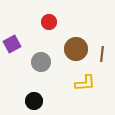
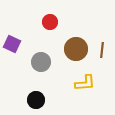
red circle: moved 1 px right
purple square: rotated 36 degrees counterclockwise
brown line: moved 4 px up
black circle: moved 2 px right, 1 px up
